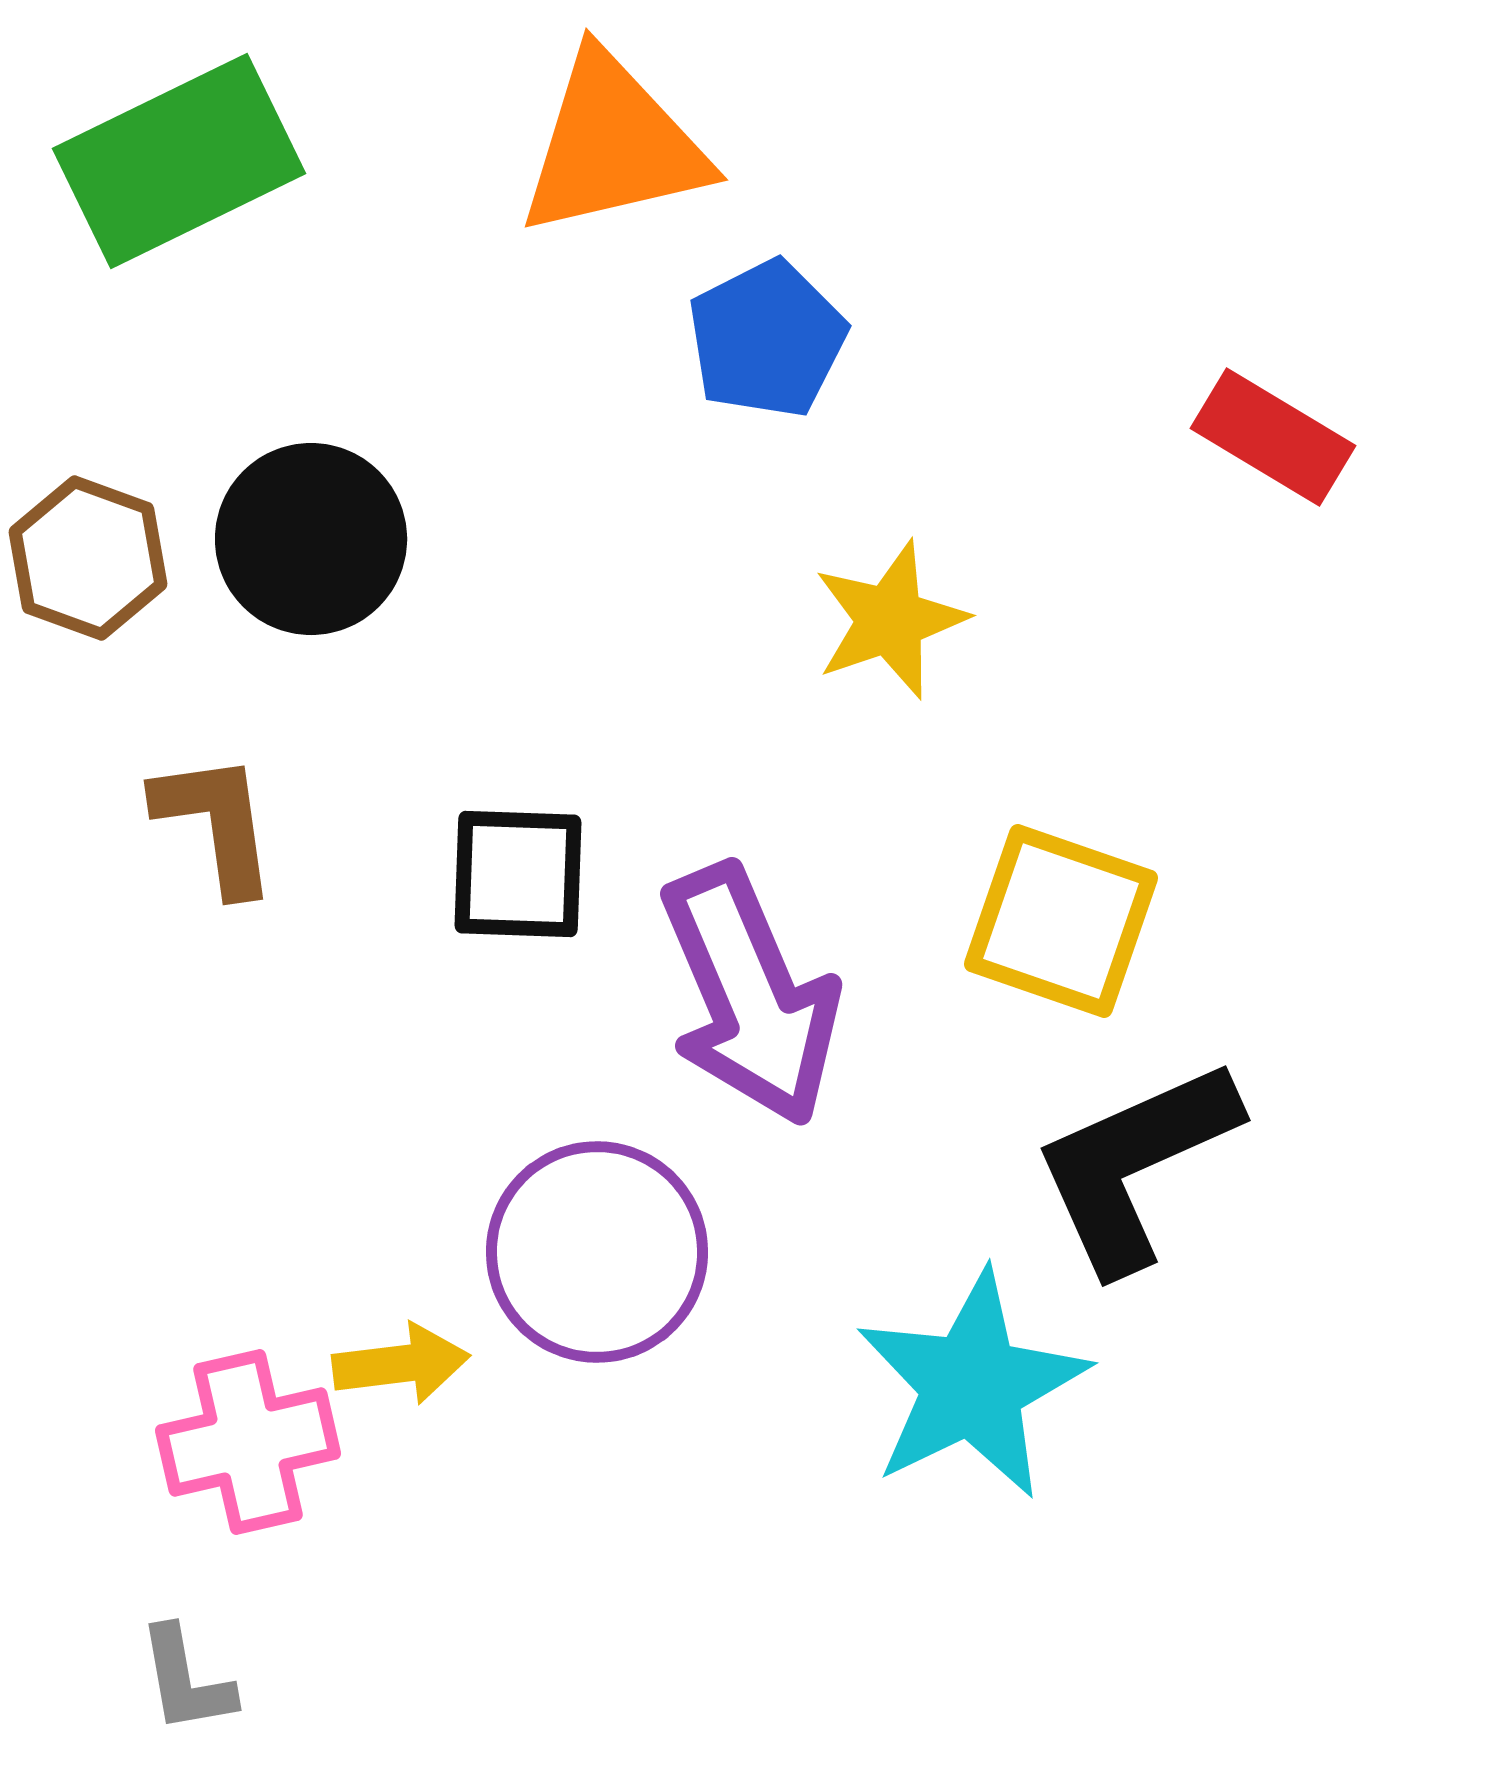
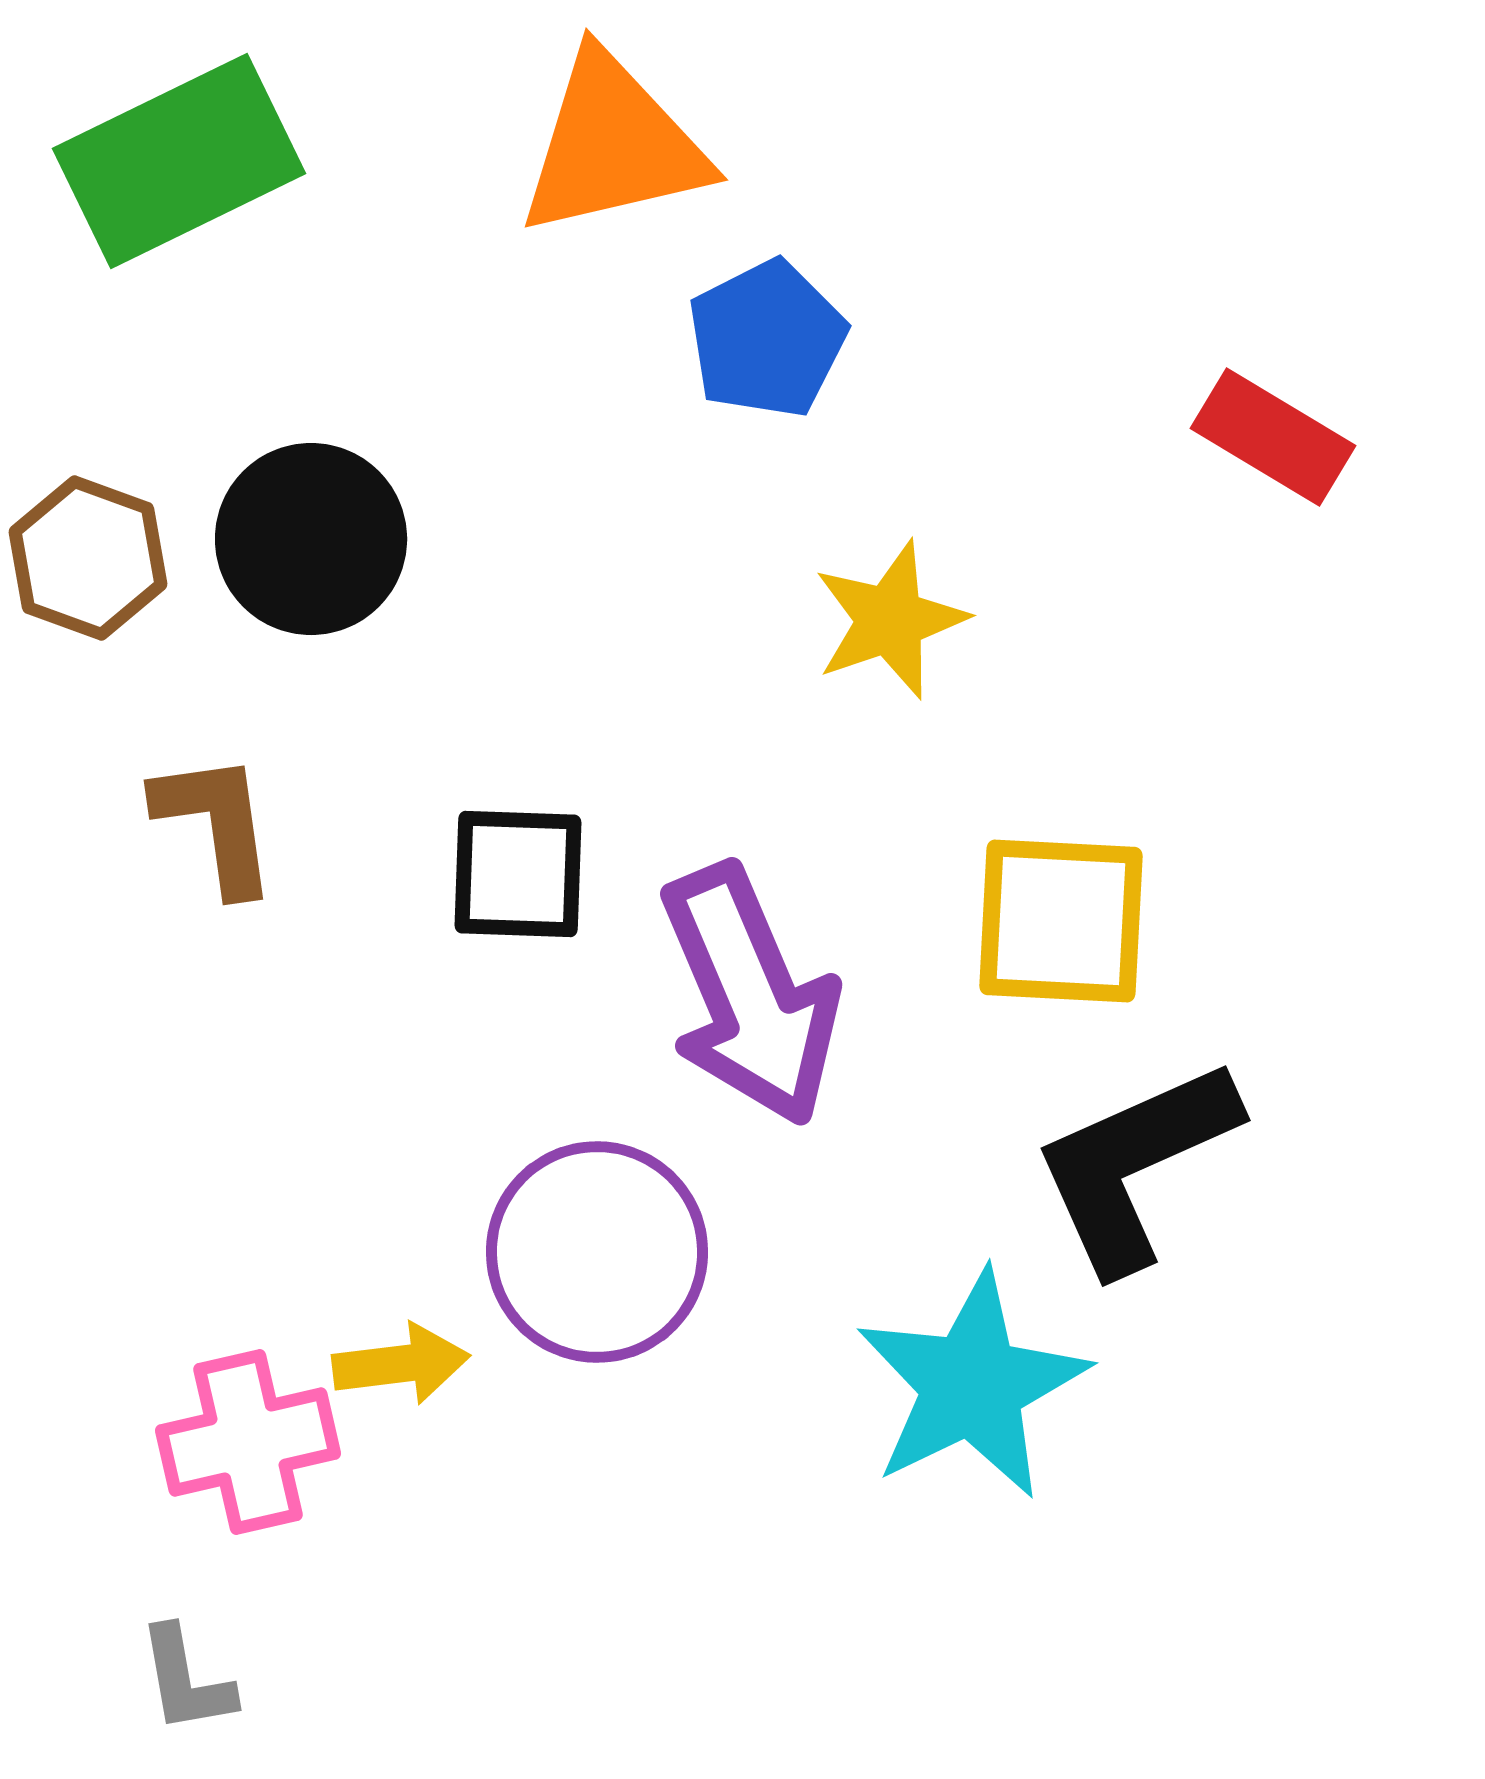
yellow square: rotated 16 degrees counterclockwise
